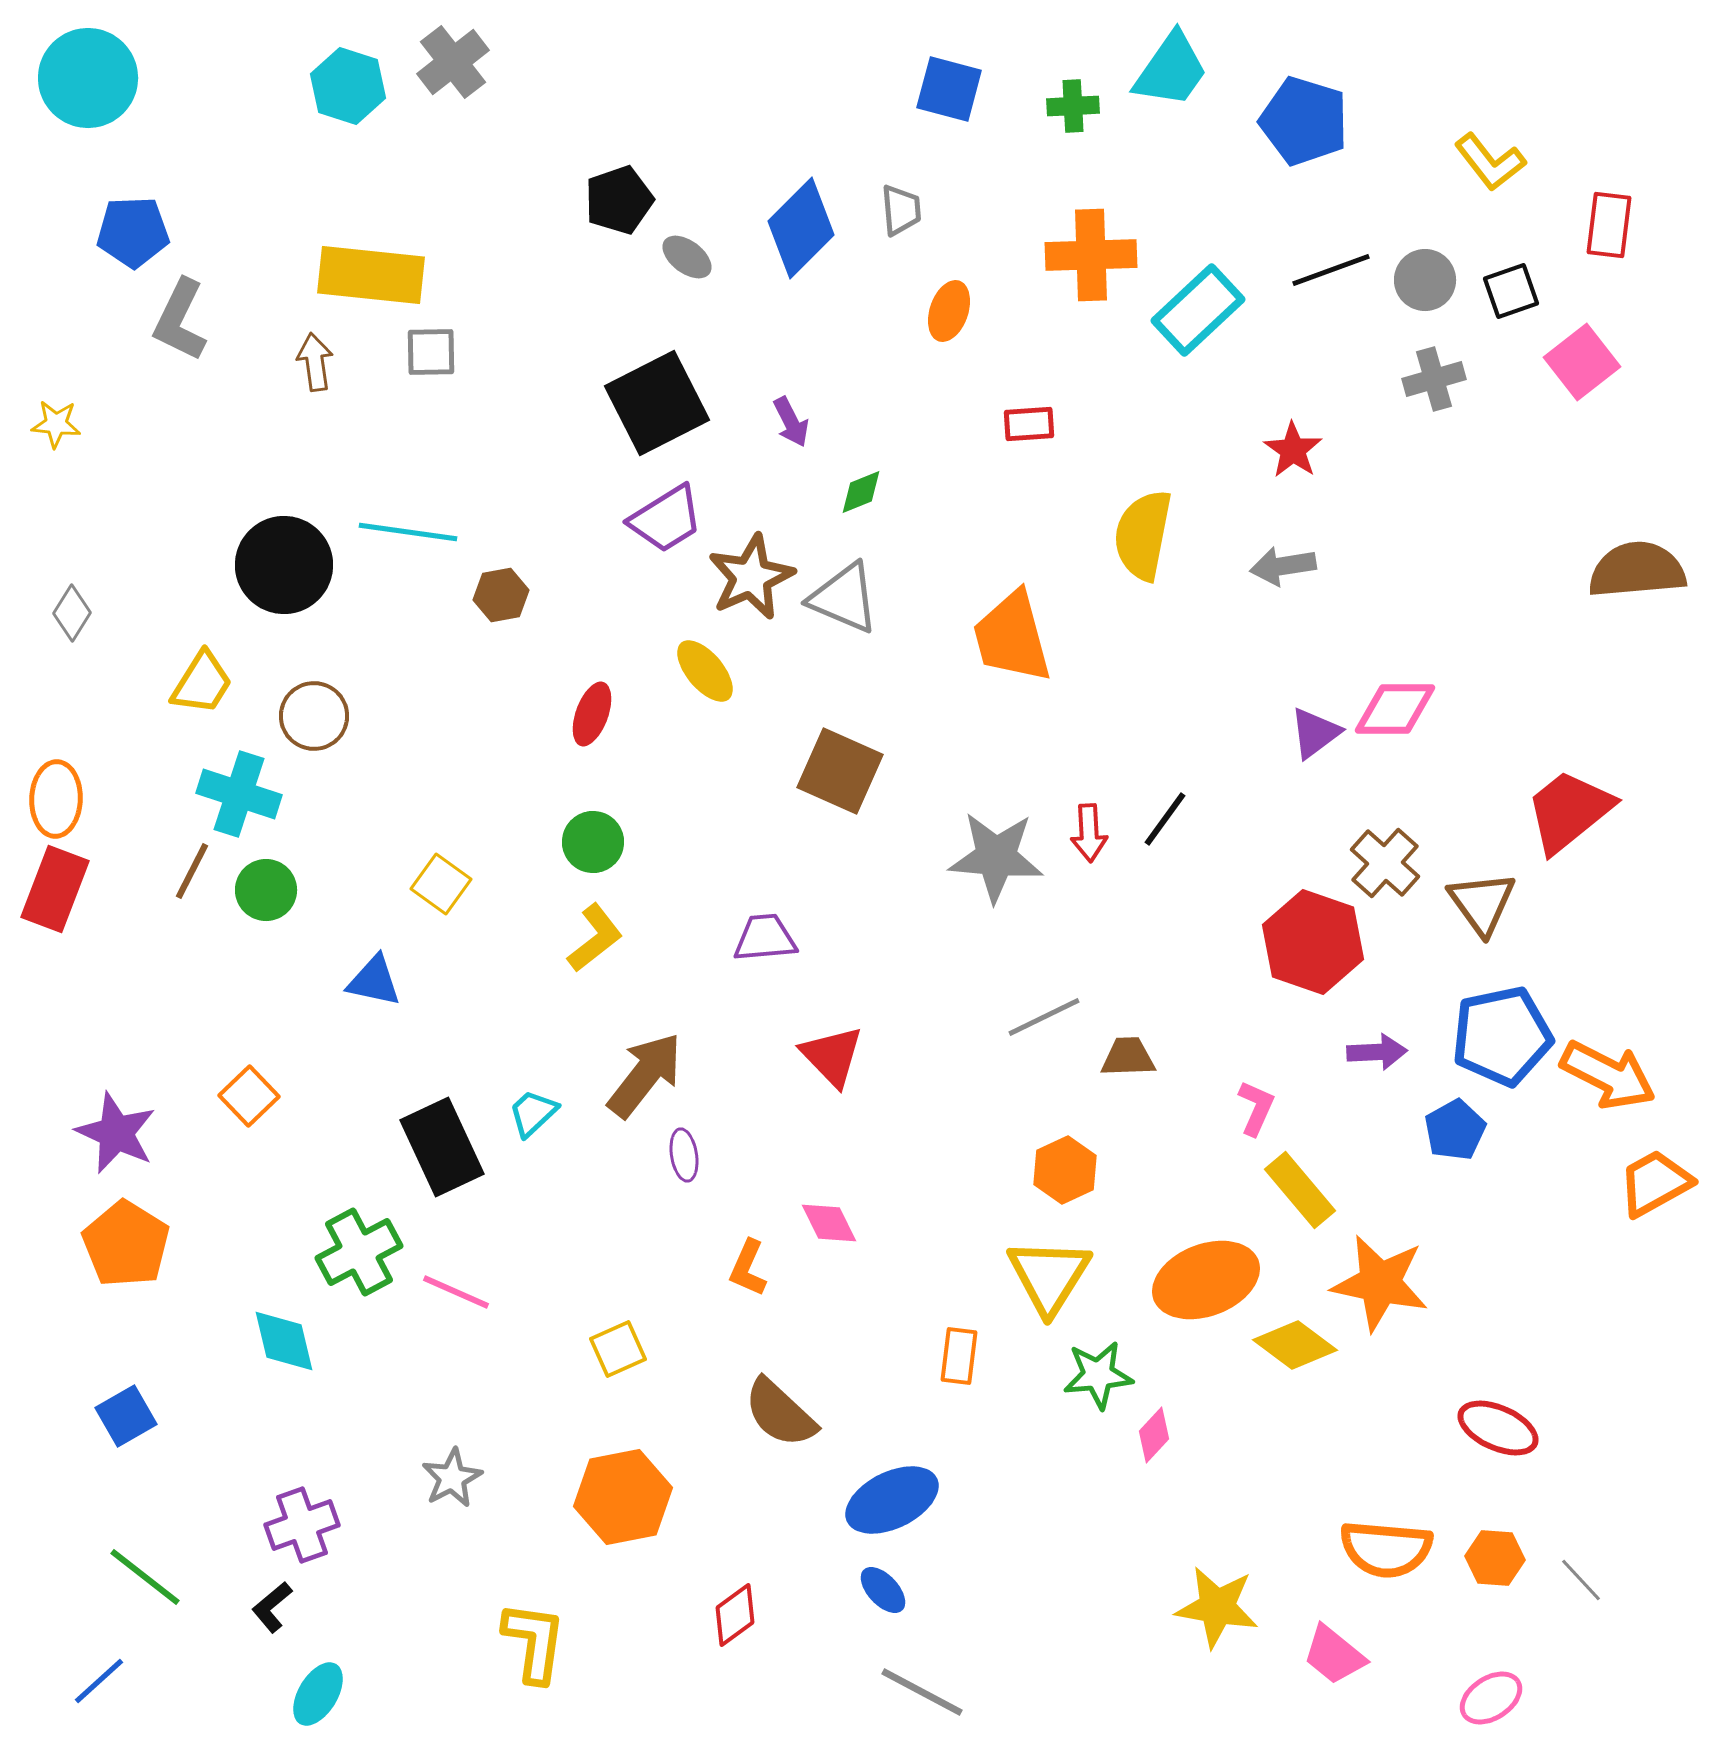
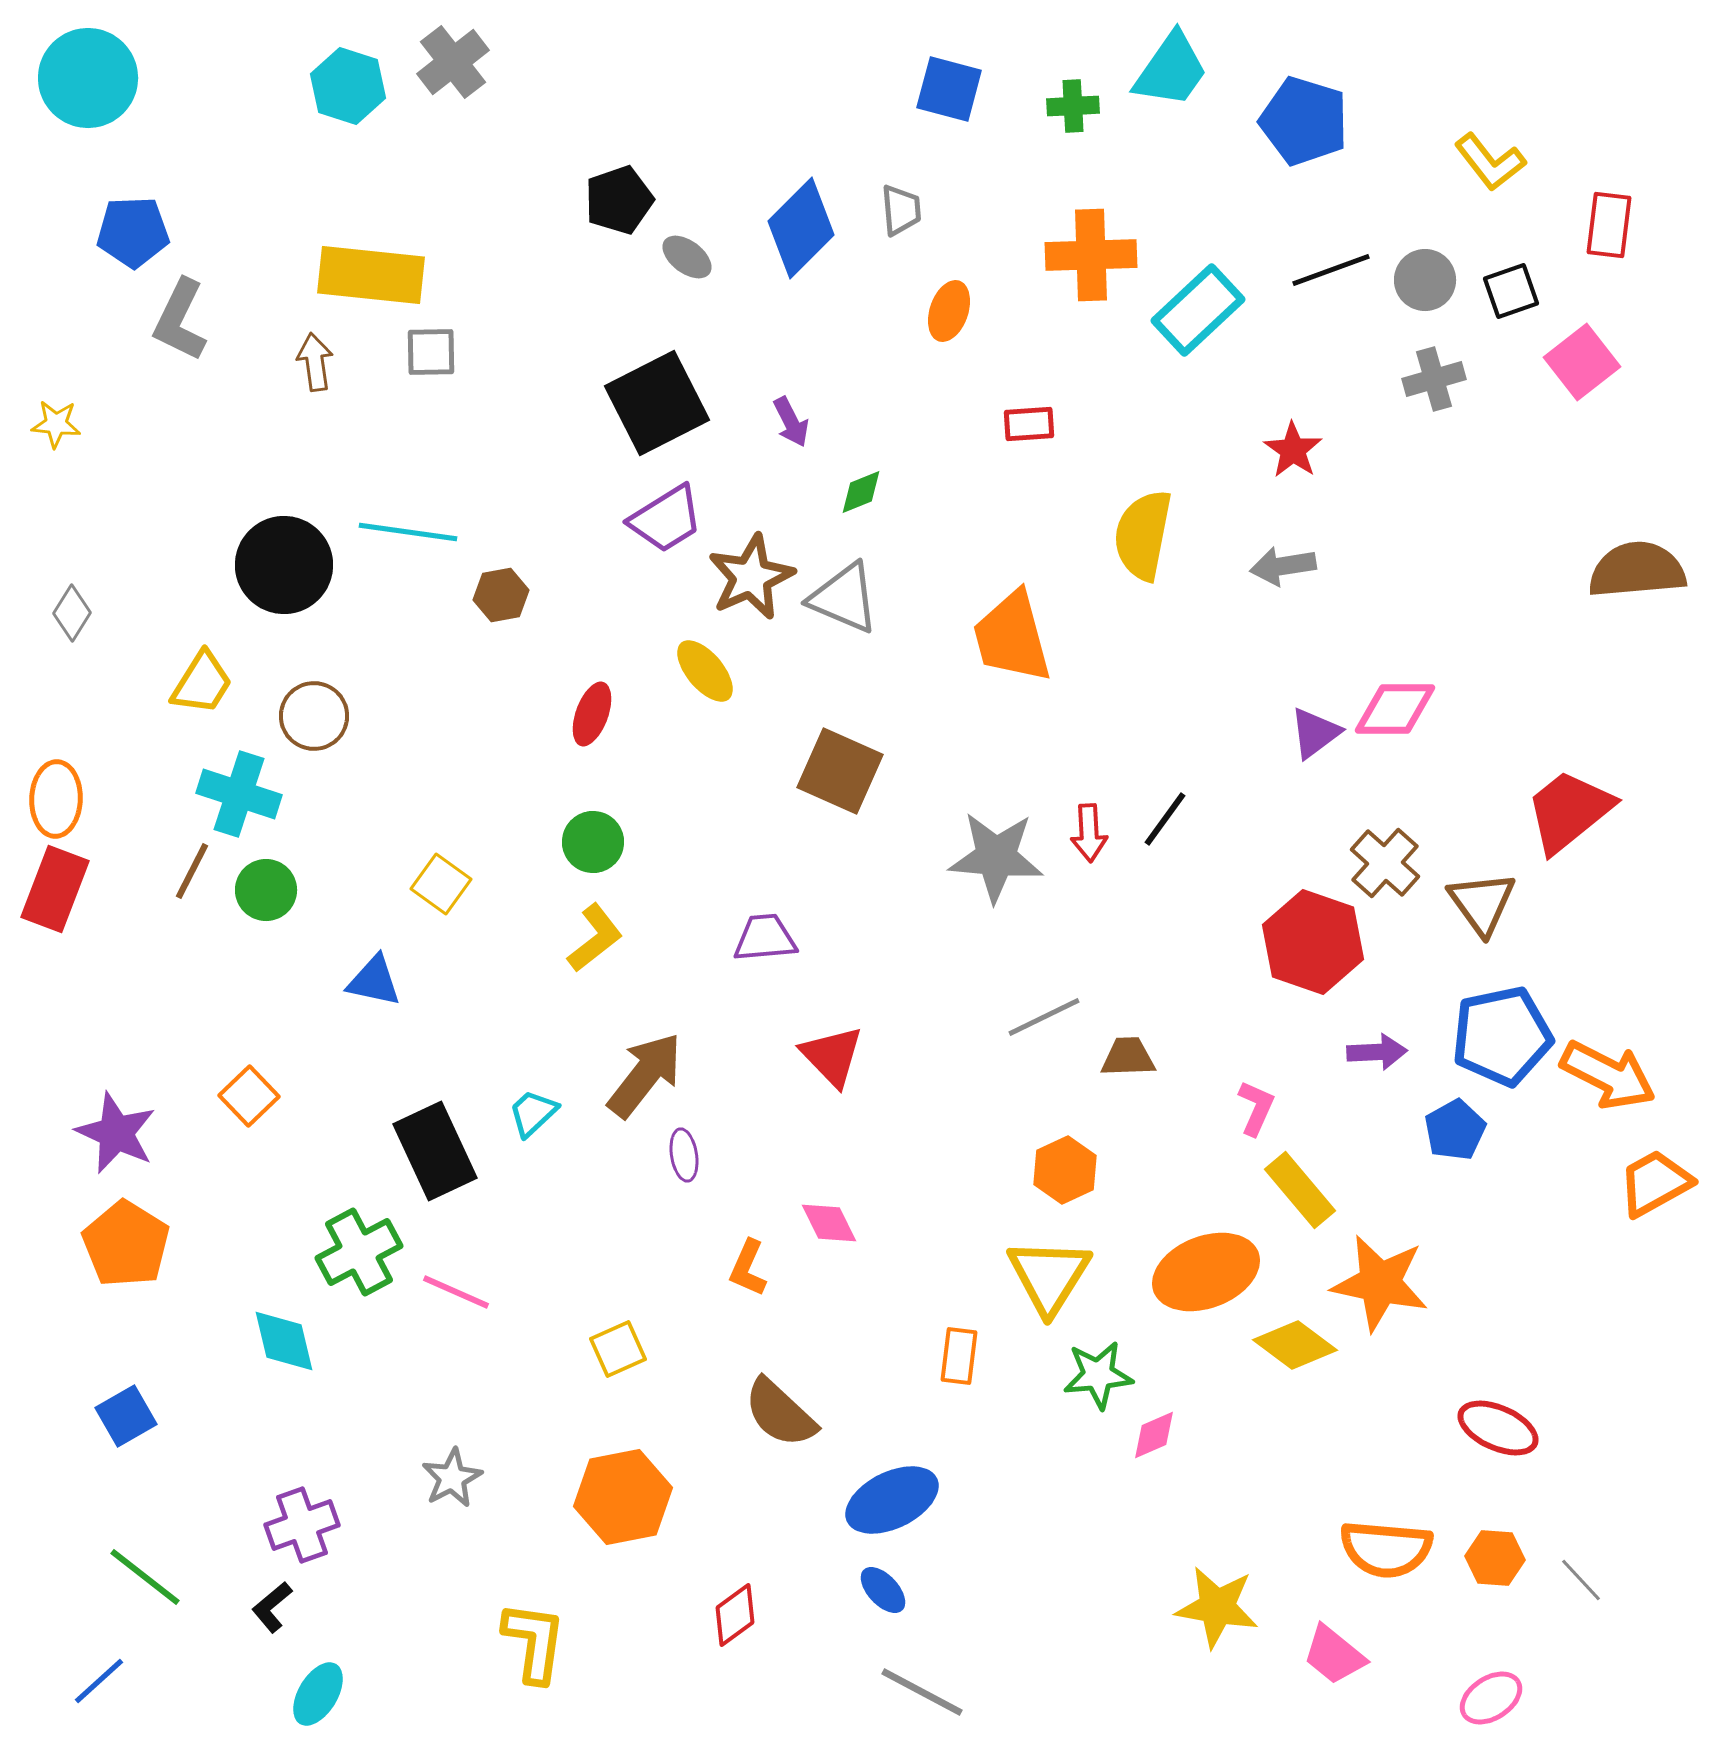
black rectangle at (442, 1147): moved 7 px left, 4 px down
orange ellipse at (1206, 1280): moved 8 px up
pink diamond at (1154, 1435): rotated 24 degrees clockwise
